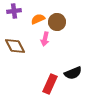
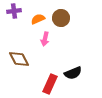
brown circle: moved 4 px right, 4 px up
brown diamond: moved 4 px right, 13 px down
